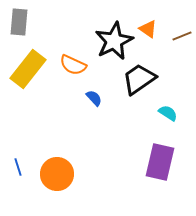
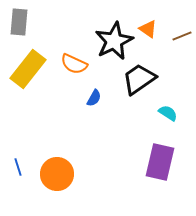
orange semicircle: moved 1 px right, 1 px up
blue semicircle: rotated 72 degrees clockwise
